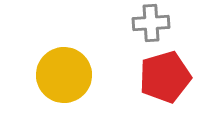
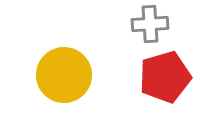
gray cross: moved 1 px left, 1 px down
